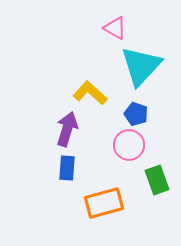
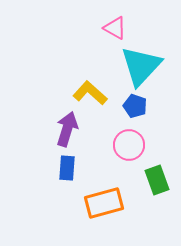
blue pentagon: moved 1 px left, 8 px up
